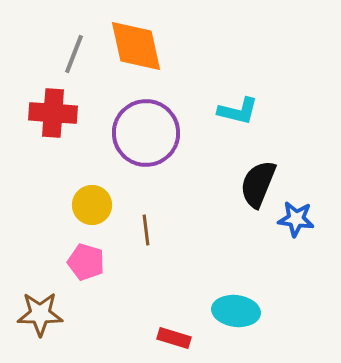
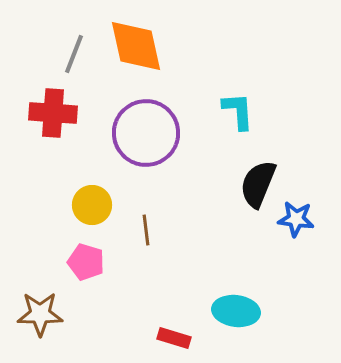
cyan L-shape: rotated 108 degrees counterclockwise
